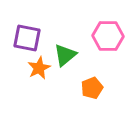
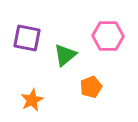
orange star: moved 7 px left, 32 px down
orange pentagon: moved 1 px left, 1 px up
